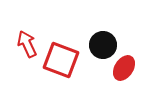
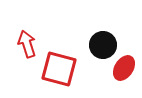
red arrow: rotated 8 degrees clockwise
red square: moved 2 px left, 9 px down; rotated 6 degrees counterclockwise
